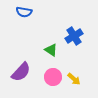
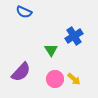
blue semicircle: rotated 14 degrees clockwise
green triangle: rotated 24 degrees clockwise
pink circle: moved 2 px right, 2 px down
